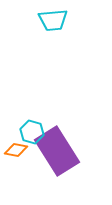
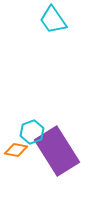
cyan trapezoid: rotated 60 degrees clockwise
cyan hexagon: rotated 25 degrees clockwise
